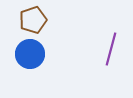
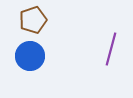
blue circle: moved 2 px down
